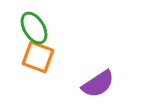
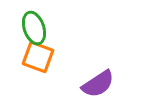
green ellipse: rotated 12 degrees clockwise
